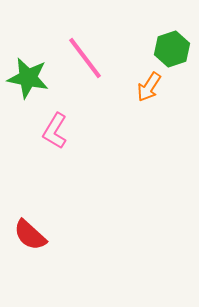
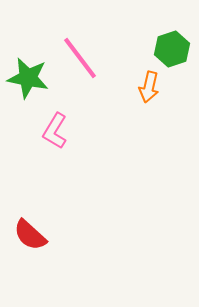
pink line: moved 5 px left
orange arrow: rotated 20 degrees counterclockwise
